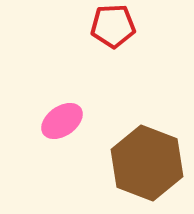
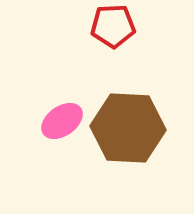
brown hexagon: moved 19 px left, 35 px up; rotated 18 degrees counterclockwise
